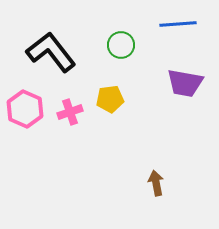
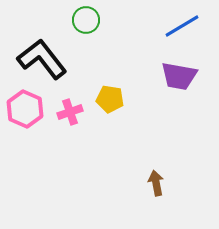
blue line: moved 4 px right, 2 px down; rotated 27 degrees counterclockwise
green circle: moved 35 px left, 25 px up
black L-shape: moved 9 px left, 7 px down
purple trapezoid: moved 6 px left, 7 px up
yellow pentagon: rotated 16 degrees clockwise
